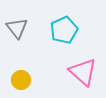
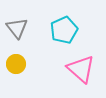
pink triangle: moved 2 px left, 3 px up
yellow circle: moved 5 px left, 16 px up
